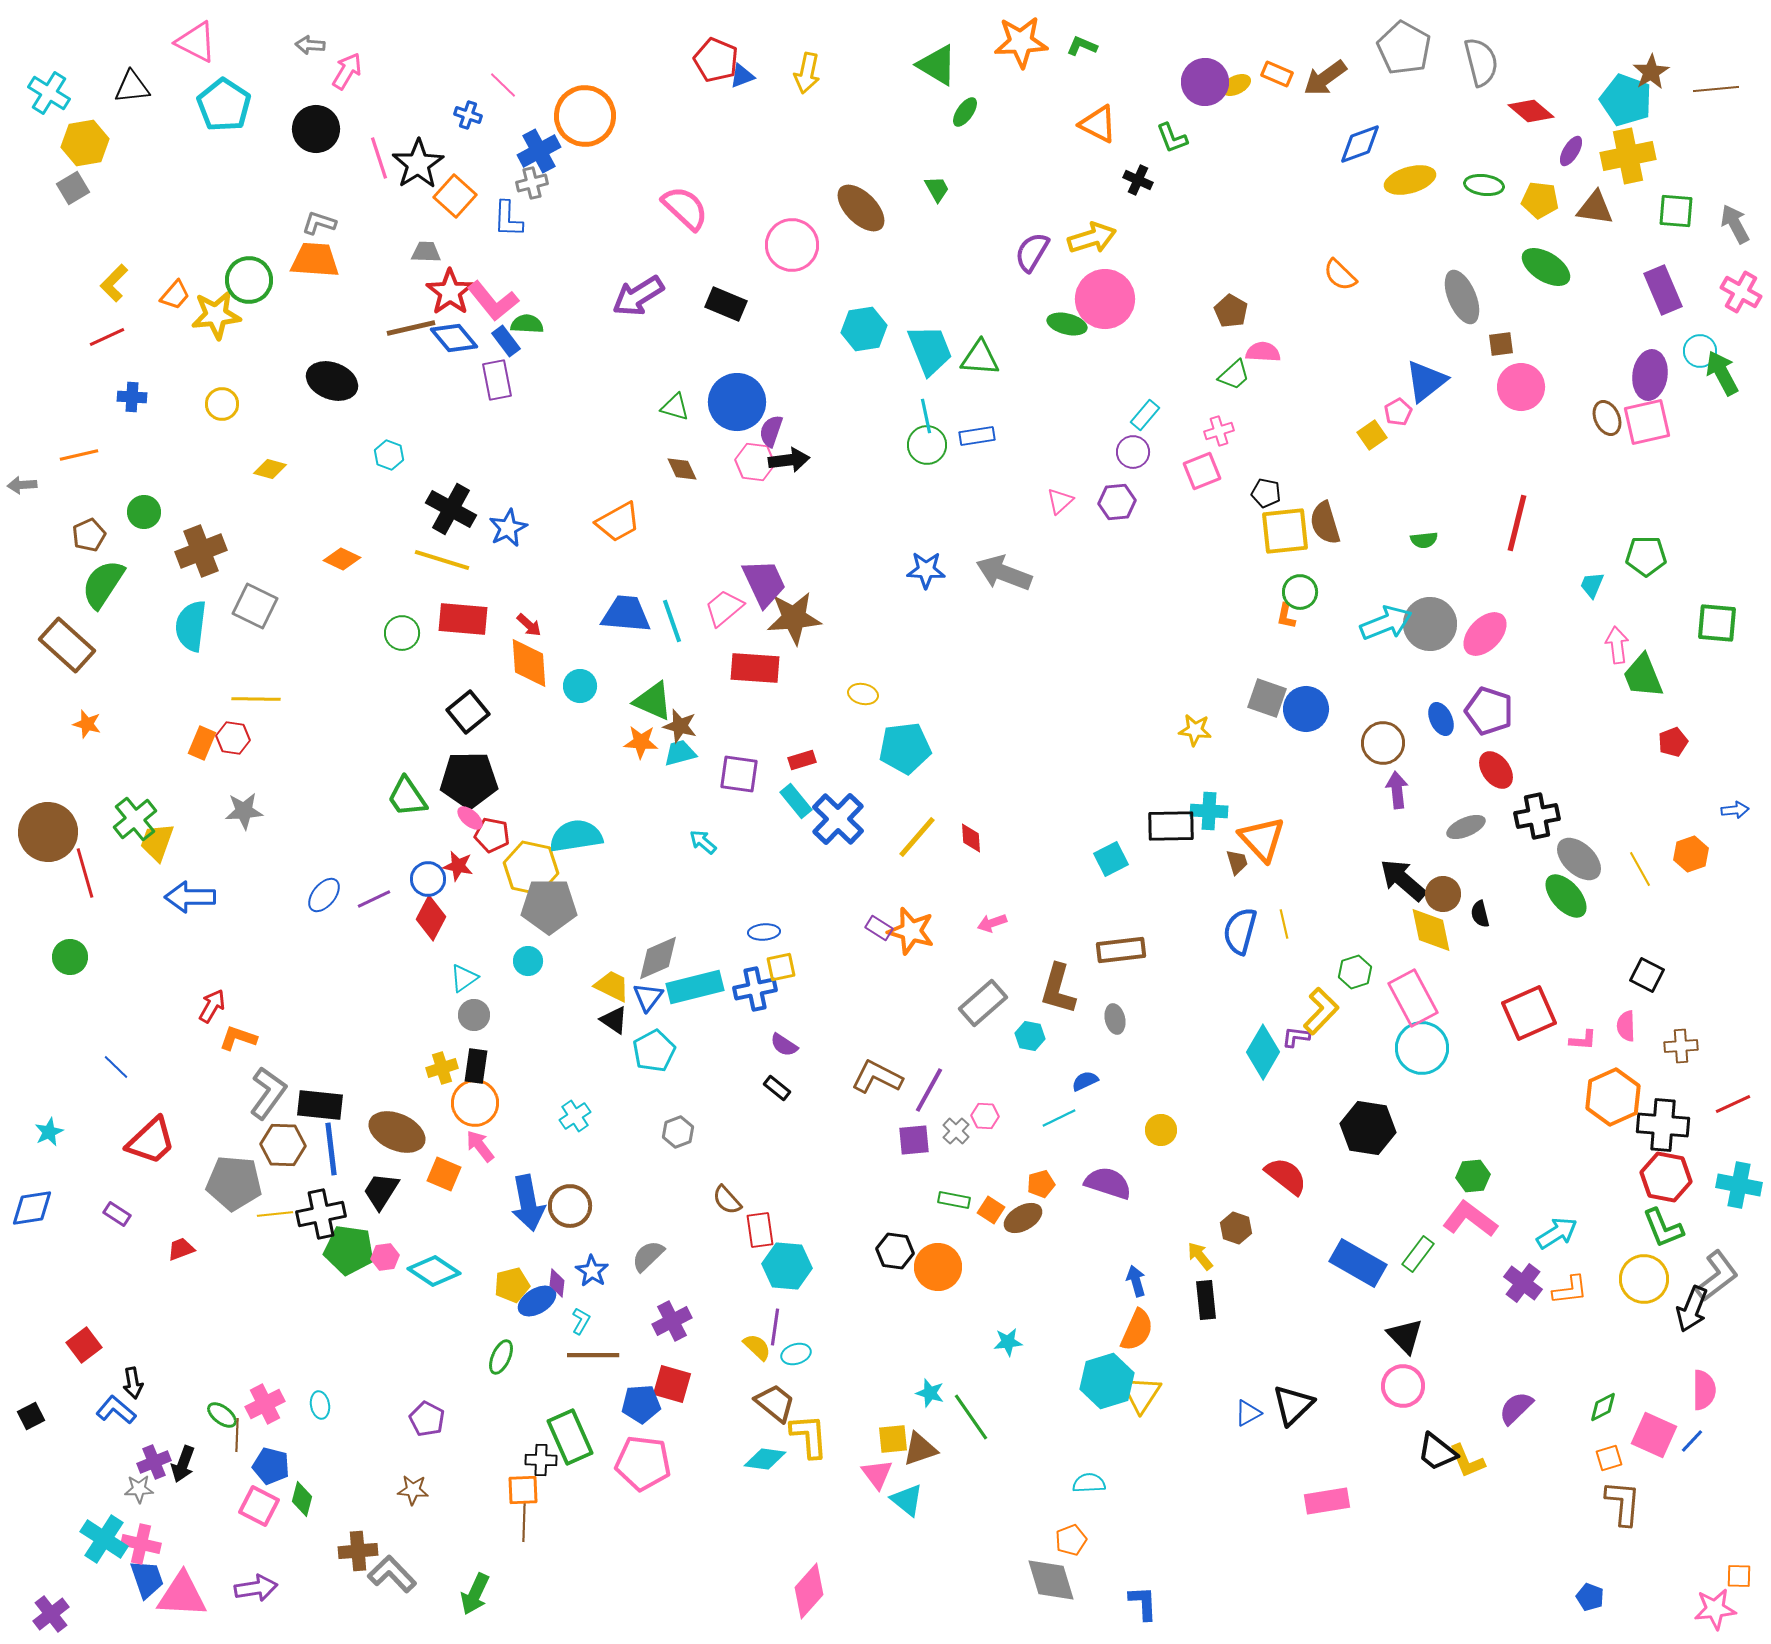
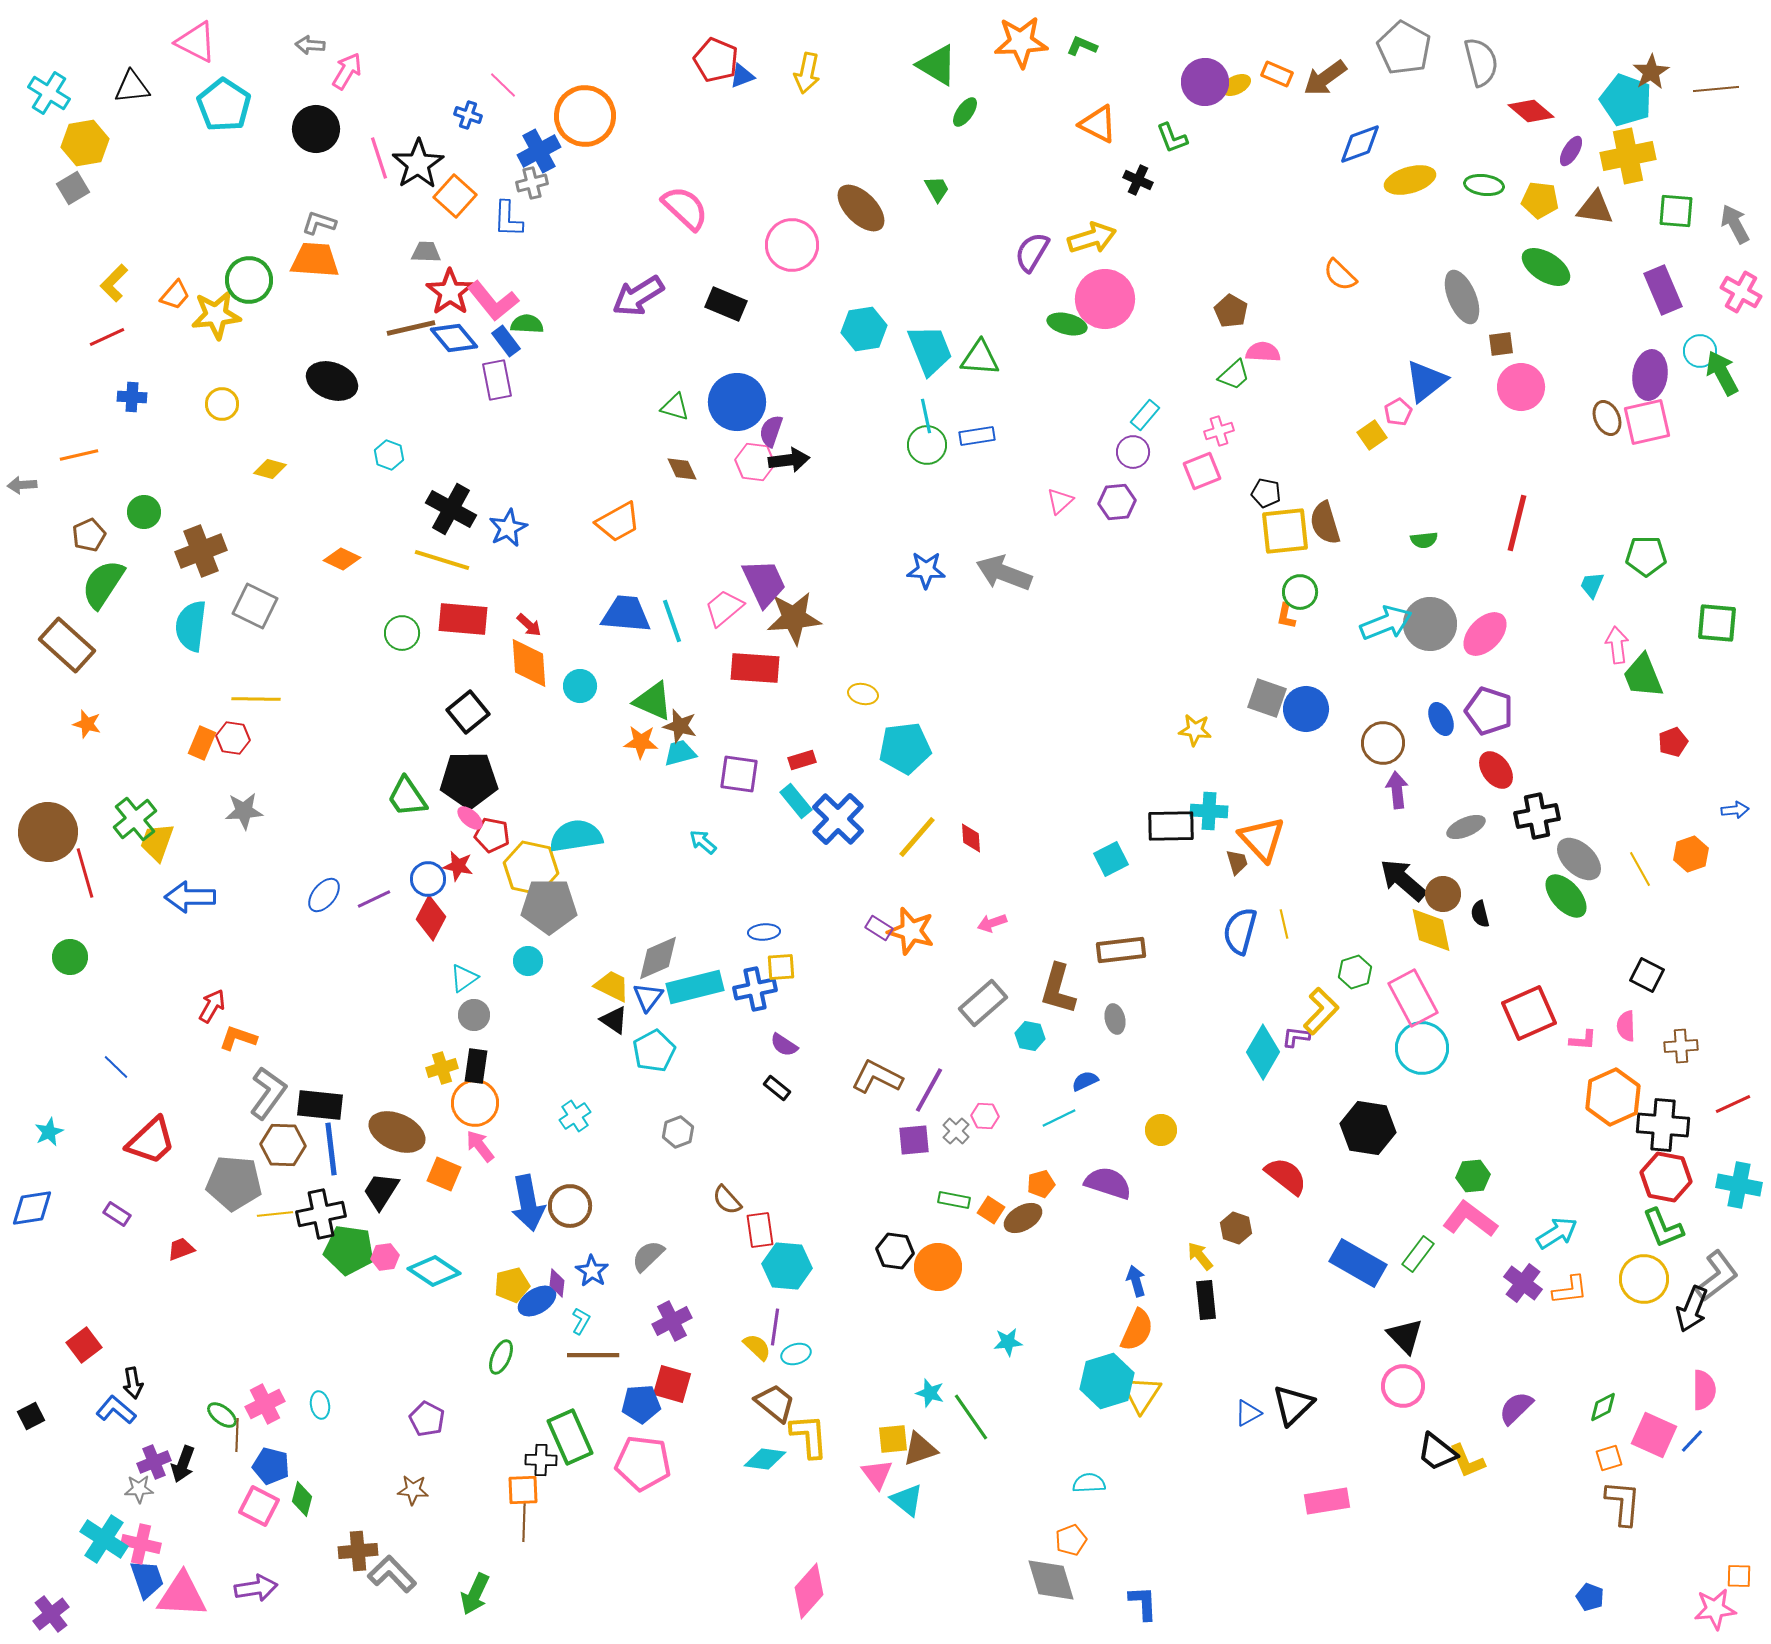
yellow square at (781, 967): rotated 8 degrees clockwise
